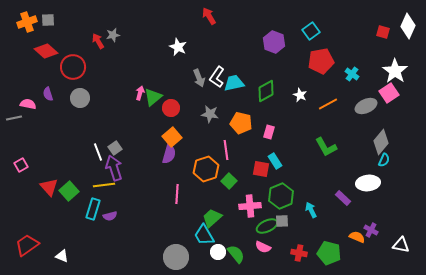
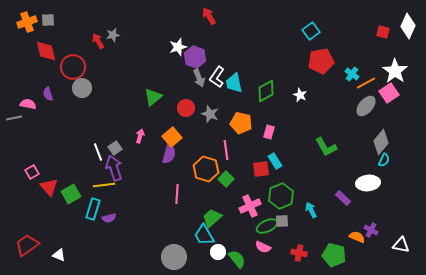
purple hexagon at (274, 42): moved 79 px left, 15 px down
white star at (178, 47): rotated 30 degrees clockwise
red diamond at (46, 51): rotated 35 degrees clockwise
cyan trapezoid at (234, 83): rotated 90 degrees counterclockwise
pink arrow at (140, 93): moved 43 px down
gray circle at (80, 98): moved 2 px right, 10 px up
orange line at (328, 104): moved 38 px right, 21 px up
gray ellipse at (366, 106): rotated 25 degrees counterclockwise
red circle at (171, 108): moved 15 px right
gray star at (210, 114): rotated 12 degrees clockwise
pink square at (21, 165): moved 11 px right, 7 px down
orange hexagon at (206, 169): rotated 25 degrees counterclockwise
red square at (261, 169): rotated 18 degrees counterclockwise
green square at (229, 181): moved 3 px left, 2 px up
green square at (69, 191): moved 2 px right, 3 px down; rotated 12 degrees clockwise
pink cross at (250, 206): rotated 20 degrees counterclockwise
purple semicircle at (110, 216): moved 1 px left, 2 px down
green pentagon at (329, 253): moved 5 px right, 2 px down
green semicircle at (236, 254): moved 1 px right, 5 px down
white triangle at (62, 256): moved 3 px left, 1 px up
gray circle at (176, 257): moved 2 px left
